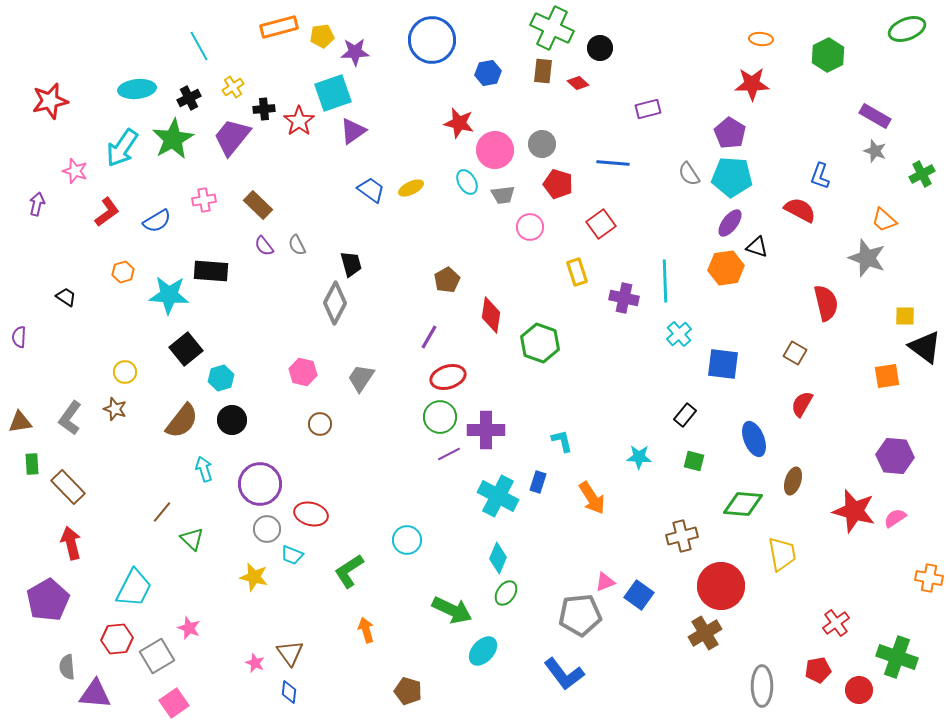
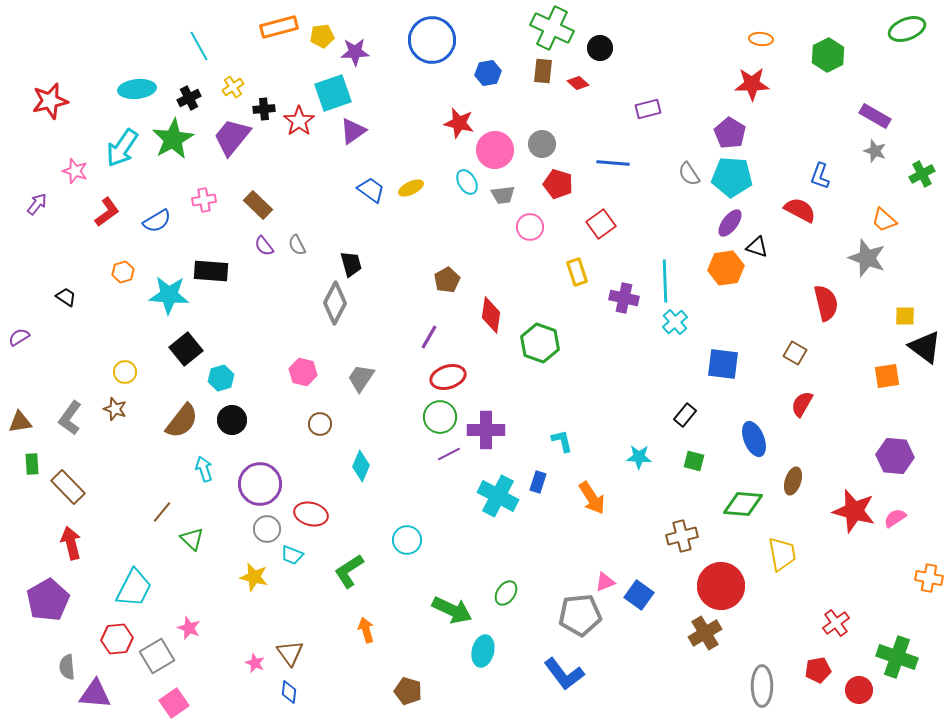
purple arrow at (37, 204): rotated 25 degrees clockwise
cyan cross at (679, 334): moved 4 px left, 12 px up
purple semicircle at (19, 337): rotated 55 degrees clockwise
cyan diamond at (498, 558): moved 137 px left, 92 px up
cyan ellipse at (483, 651): rotated 28 degrees counterclockwise
